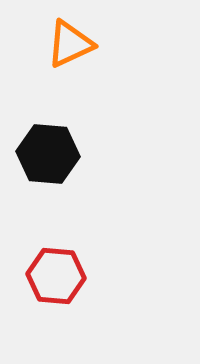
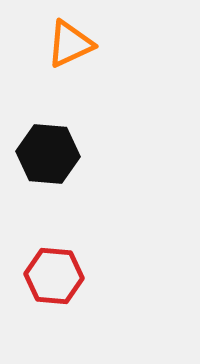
red hexagon: moved 2 px left
